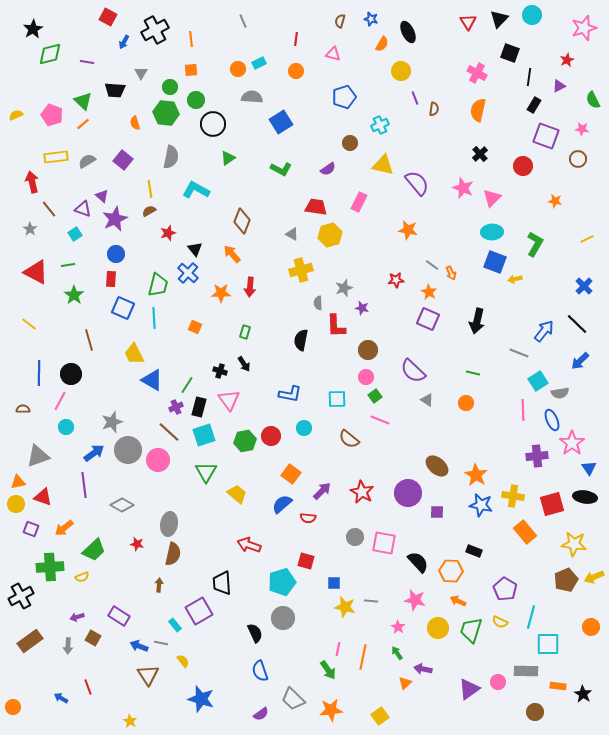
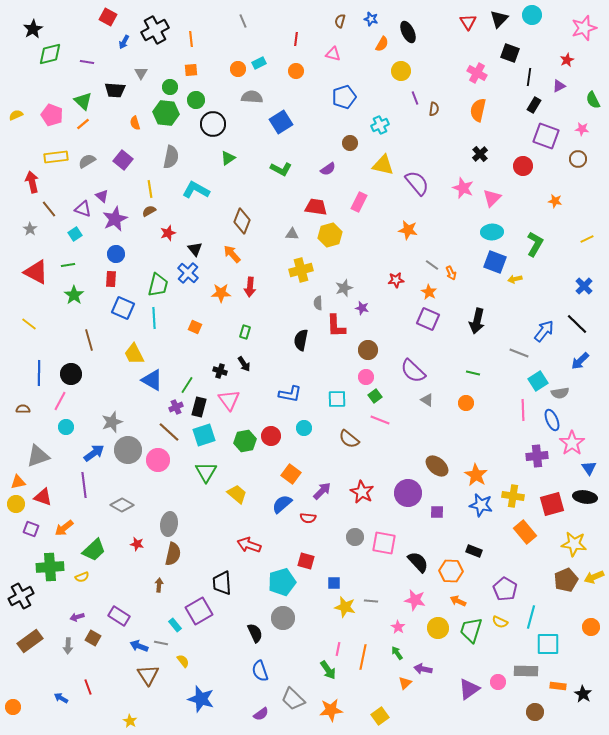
gray triangle at (292, 234): rotated 24 degrees counterclockwise
